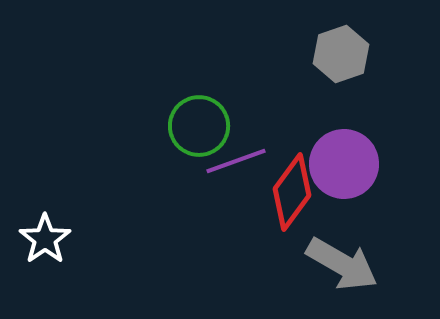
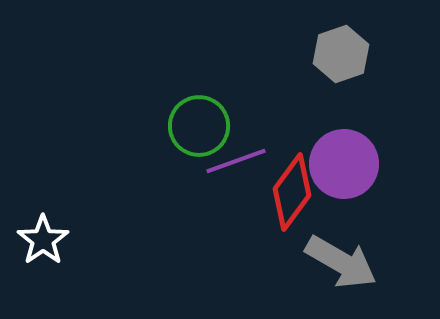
white star: moved 2 px left, 1 px down
gray arrow: moved 1 px left, 2 px up
